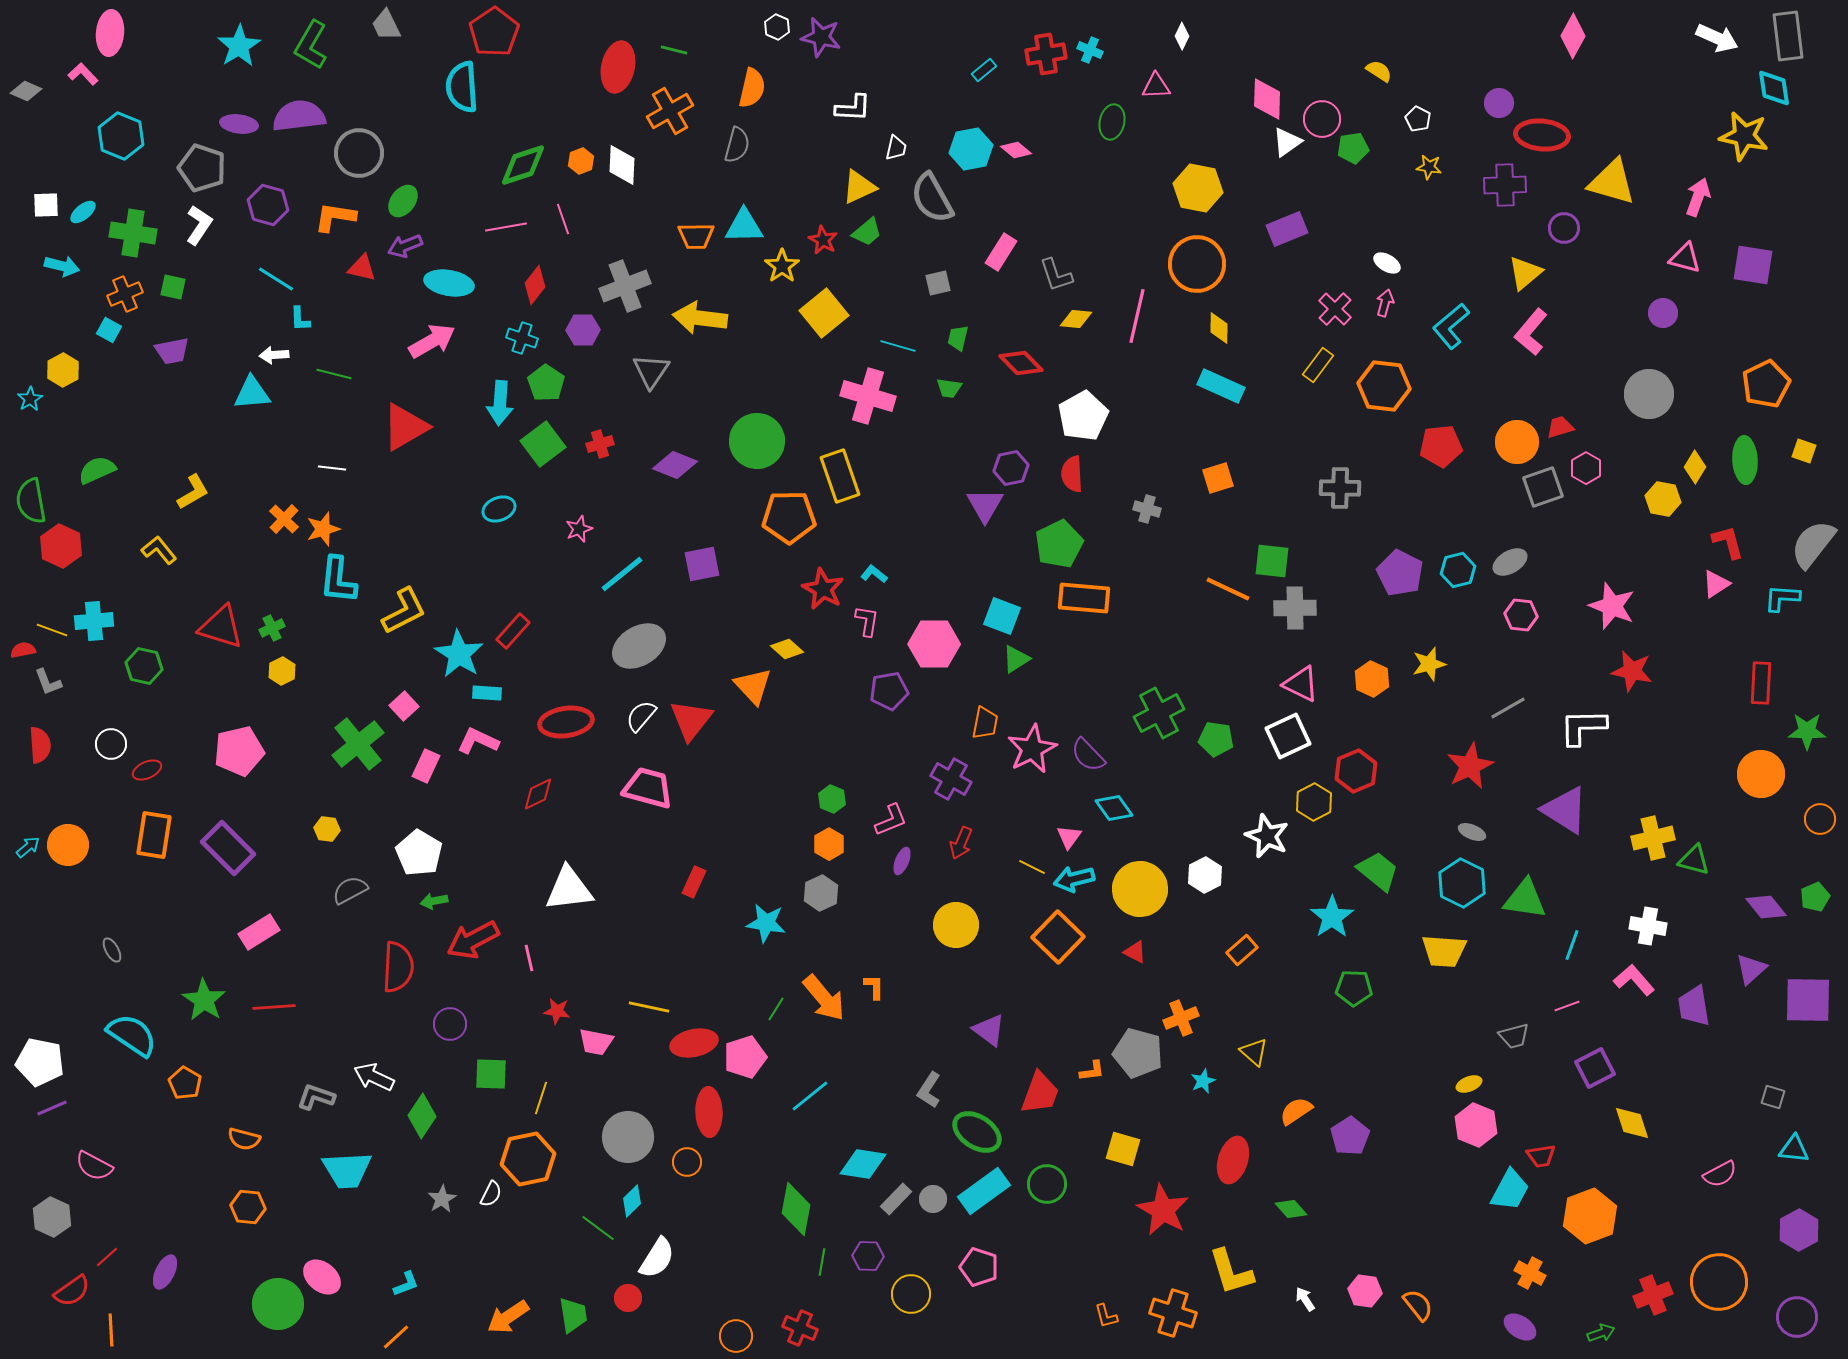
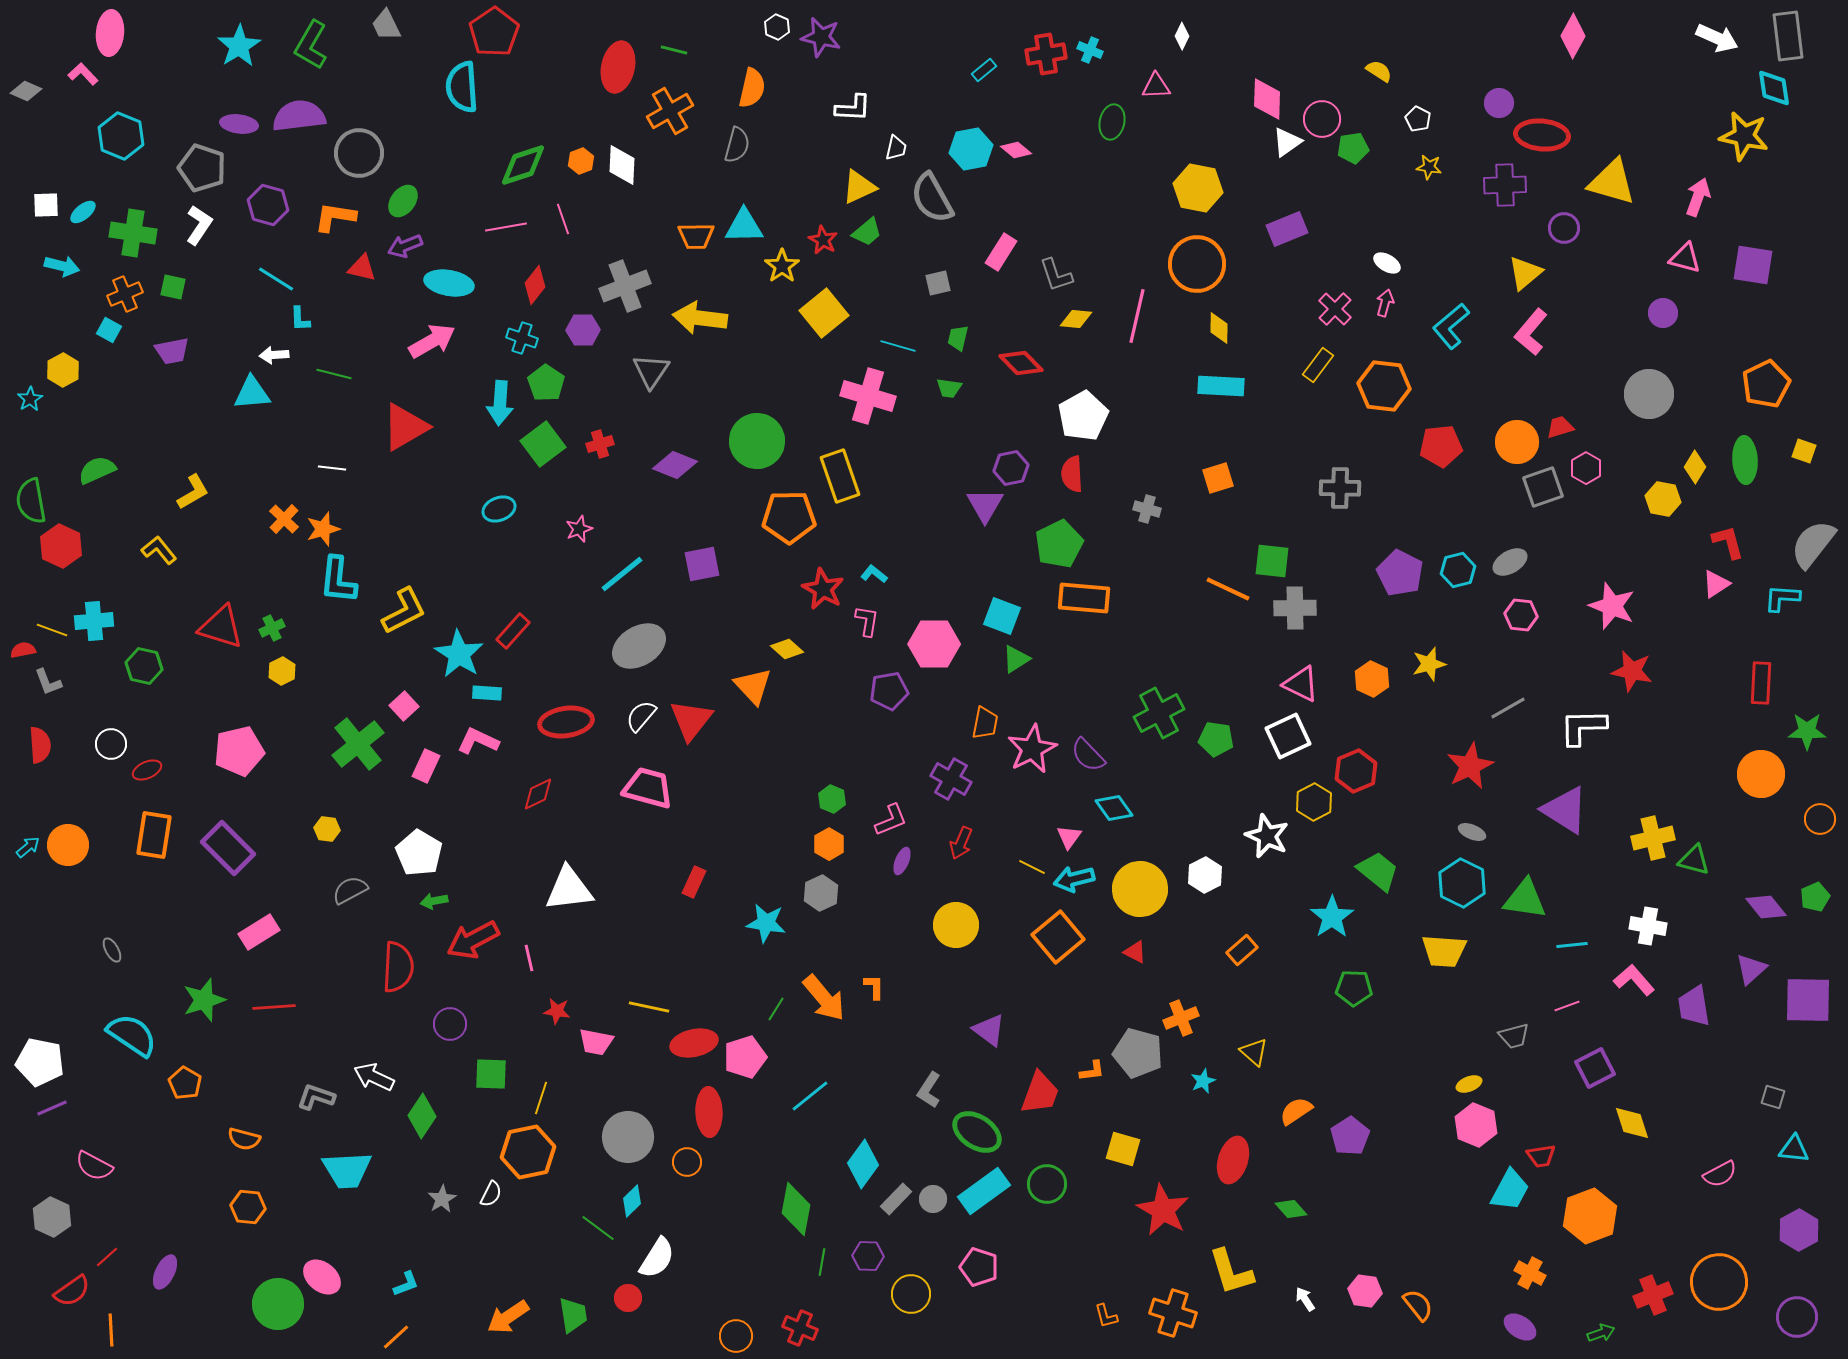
cyan rectangle at (1221, 386): rotated 21 degrees counterclockwise
orange square at (1058, 937): rotated 6 degrees clockwise
cyan line at (1572, 945): rotated 64 degrees clockwise
green star at (204, 1000): rotated 21 degrees clockwise
orange hexagon at (528, 1159): moved 7 px up
cyan diamond at (863, 1164): rotated 63 degrees counterclockwise
